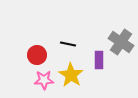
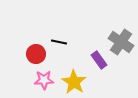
black line: moved 9 px left, 2 px up
red circle: moved 1 px left, 1 px up
purple rectangle: rotated 36 degrees counterclockwise
yellow star: moved 3 px right, 7 px down
